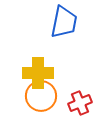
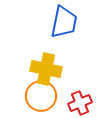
yellow cross: moved 8 px right, 4 px up; rotated 12 degrees clockwise
